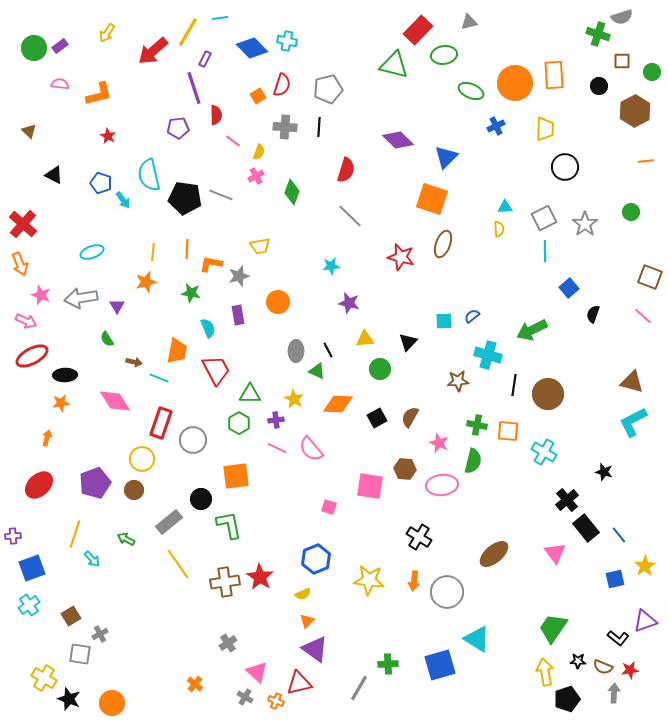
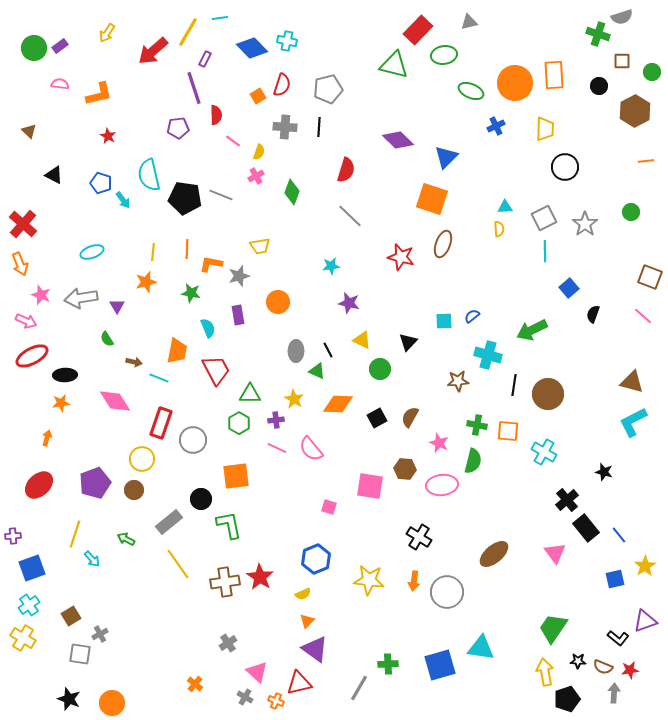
yellow triangle at (365, 339): moved 3 px left, 1 px down; rotated 30 degrees clockwise
cyan triangle at (477, 639): moved 4 px right, 9 px down; rotated 24 degrees counterclockwise
yellow cross at (44, 678): moved 21 px left, 40 px up
